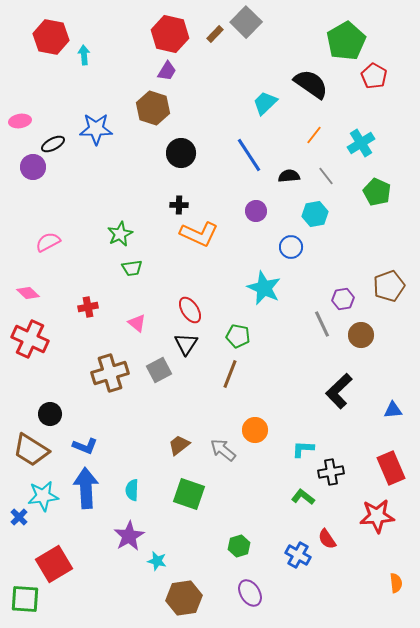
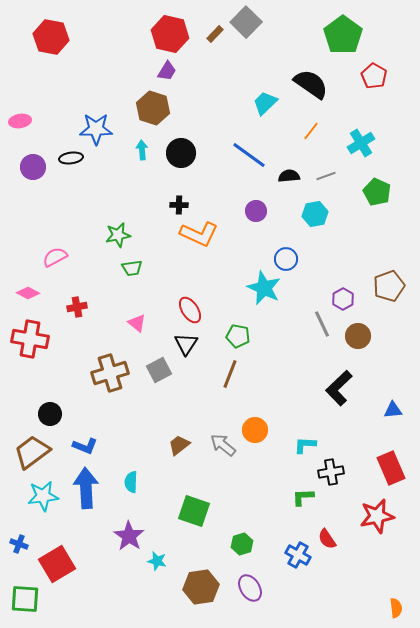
green pentagon at (346, 41): moved 3 px left, 6 px up; rotated 6 degrees counterclockwise
cyan arrow at (84, 55): moved 58 px right, 95 px down
orange line at (314, 135): moved 3 px left, 4 px up
black ellipse at (53, 144): moved 18 px right, 14 px down; rotated 20 degrees clockwise
blue line at (249, 155): rotated 21 degrees counterclockwise
gray line at (326, 176): rotated 72 degrees counterclockwise
green star at (120, 234): moved 2 px left, 1 px down; rotated 15 degrees clockwise
pink semicircle at (48, 242): moved 7 px right, 15 px down
blue circle at (291, 247): moved 5 px left, 12 px down
pink diamond at (28, 293): rotated 15 degrees counterclockwise
purple hexagon at (343, 299): rotated 20 degrees counterclockwise
red cross at (88, 307): moved 11 px left
brown circle at (361, 335): moved 3 px left, 1 px down
red cross at (30, 339): rotated 15 degrees counterclockwise
black L-shape at (339, 391): moved 3 px up
cyan L-shape at (303, 449): moved 2 px right, 4 px up
brown trapezoid at (31, 450): moved 1 px right, 2 px down; rotated 111 degrees clockwise
gray arrow at (223, 450): moved 5 px up
cyan semicircle at (132, 490): moved 1 px left, 8 px up
green square at (189, 494): moved 5 px right, 17 px down
green L-shape at (303, 497): rotated 40 degrees counterclockwise
red star at (377, 516): rotated 8 degrees counterclockwise
blue cross at (19, 517): moved 27 px down; rotated 24 degrees counterclockwise
purple star at (129, 536): rotated 8 degrees counterclockwise
green hexagon at (239, 546): moved 3 px right, 2 px up
red square at (54, 564): moved 3 px right
orange semicircle at (396, 583): moved 25 px down
purple ellipse at (250, 593): moved 5 px up
brown hexagon at (184, 598): moved 17 px right, 11 px up
